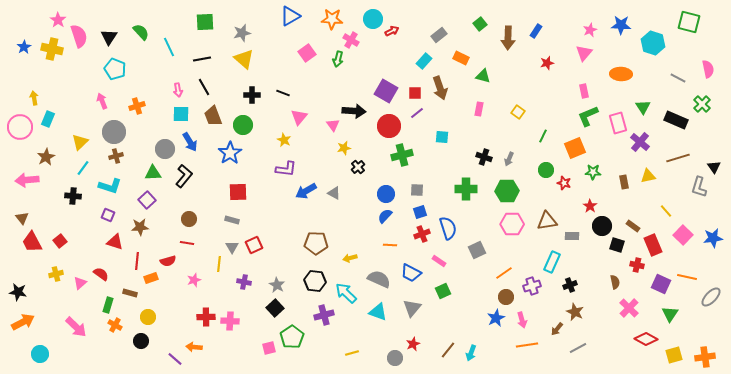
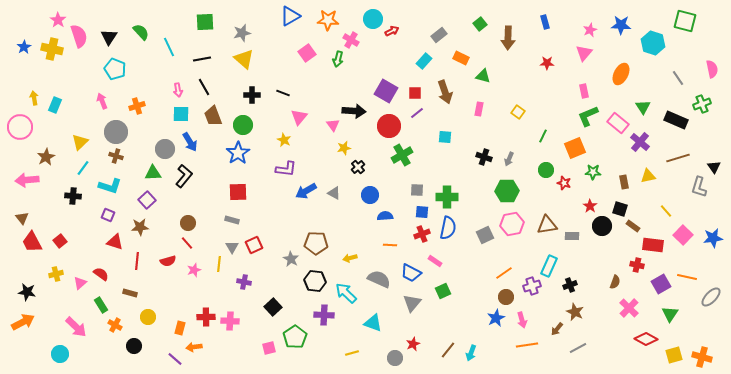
orange star at (332, 19): moved 4 px left, 1 px down
green square at (689, 22): moved 4 px left, 1 px up
blue rectangle at (536, 31): moved 9 px right, 9 px up; rotated 48 degrees counterclockwise
red star at (547, 63): rotated 16 degrees clockwise
pink semicircle at (708, 69): moved 4 px right
orange ellipse at (621, 74): rotated 65 degrees counterclockwise
gray line at (678, 78): rotated 28 degrees clockwise
brown arrow at (440, 88): moved 5 px right, 4 px down
green cross at (702, 104): rotated 24 degrees clockwise
cyan rectangle at (48, 119): moved 7 px right, 14 px up
pink rectangle at (618, 123): rotated 35 degrees counterclockwise
gray circle at (114, 132): moved 2 px right
cyan square at (442, 137): moved 3 px right
blue star at (230, 153): moved 8 px right
green cross at (402, 155): rotated 15 degrees counterclockwise
brown cross at (116, 156): rotated 32 degrees clockwise
green cross at (466, 189): moved 19 px left, 8 px down
blue circle at (386, 194): moved 16 px left, 1 px down
blue square at (420, 212): moved 2 px right; rotated 24 degrees clockwise
blue semicircle at (385, 216): rotated 42 degrees clockwise
brown circle at (189, 219): moved 1 px left, 4 px down
brown triangle at (547, 221): moved 4 px down
pink hexagon at (512, 224): rotated 10 degrees counterclockwise
blue semicircle at (448, 228): rotated 30 degrees clockwise
red line at (187, 243): rotated 40 degrees clockwise
black square at (617, 245): moved 3 px right, 36 px up
red rectangle at (653, 245): rotated 60 degrees counterclockwise
gray square at (477, 250): moved 8 px right, 15 px up
pink rectangle at (439, 261): moved 4 px left
cyan rectangle at (552, 262): moved 3 px left, 4 px down
orange rectangle at (151, 278): moved 29 px right, 50 px down; rotated 56 degrees counterclockwise
pink star at (194, 280): moved 10 px up
brown semicircle at (615, 282): rotated 32 degrees clockwise
purple square at (661, 284): rotated 36 degrees clockwise
gray star at (277, 285): moved 14 px right, 26 px up
black star at (18, 292): moved 9 px right
green rectangle at (108, 305): moved 7 px left; rotated 49 degrees counterclockwise
black square at (275, 308): moved 2 px left, 1 px up
gray triangle at (412, 308): moved 5 px up
cyan triangle at (378, 312): moved 5 px left, 11 px down
purple cross at (324, 315): rotated 18 degrees clockwise
green pentagon at (292, 337): moved 3 px right
black circle at (141, 341): moved 7 px left, 5 px down
orange arrow at (194, 347): rotated 14 degrees counterclockwise
cyan circle at (40, 354): moved 20 px right
orange cross at (705, 357): moved 3 px left; rotated 24 degrees clockwise
